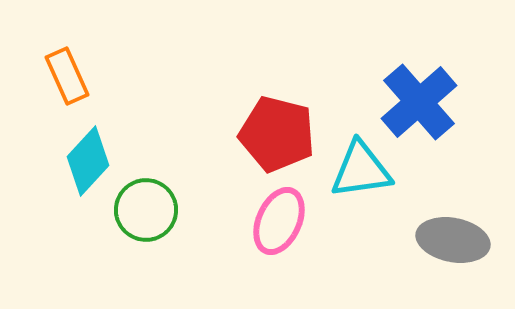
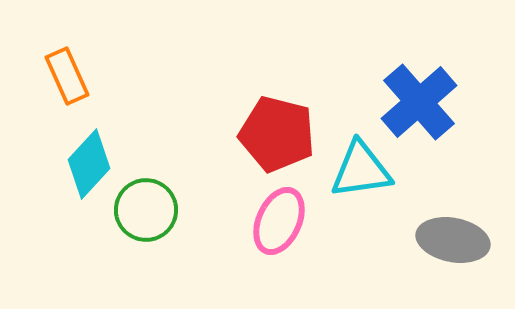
cyan diamond: moved 1 px right, 3 px down
